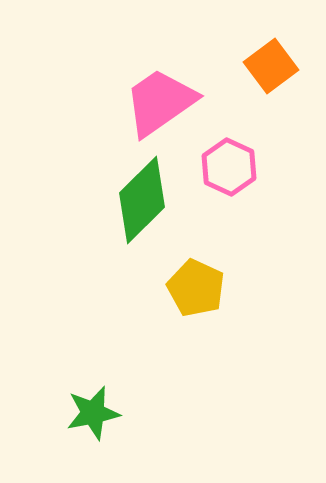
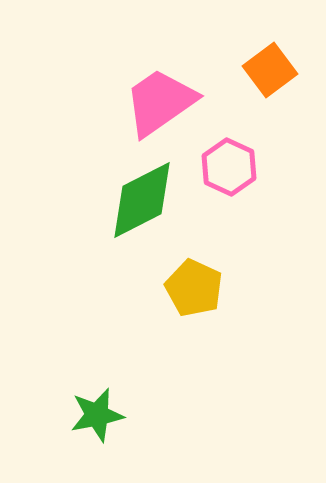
orange square: moved 1 px left, 4 px down
green diamond: rotated 18 degrees clockwise
yellow pentagon: moved 2 px left
green star: moved 4 px right, 2 px down
